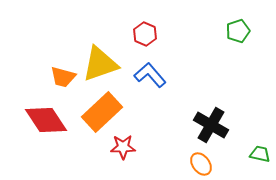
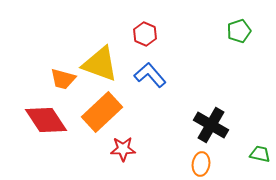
green pentagon: moved 1 px right
yellow triangle: rotated 39 degrees clockwise
orange trapezoid: moved 2 px down
red star: moved 2 px down
orange ellipse: rotated 45 degrees clockwise
